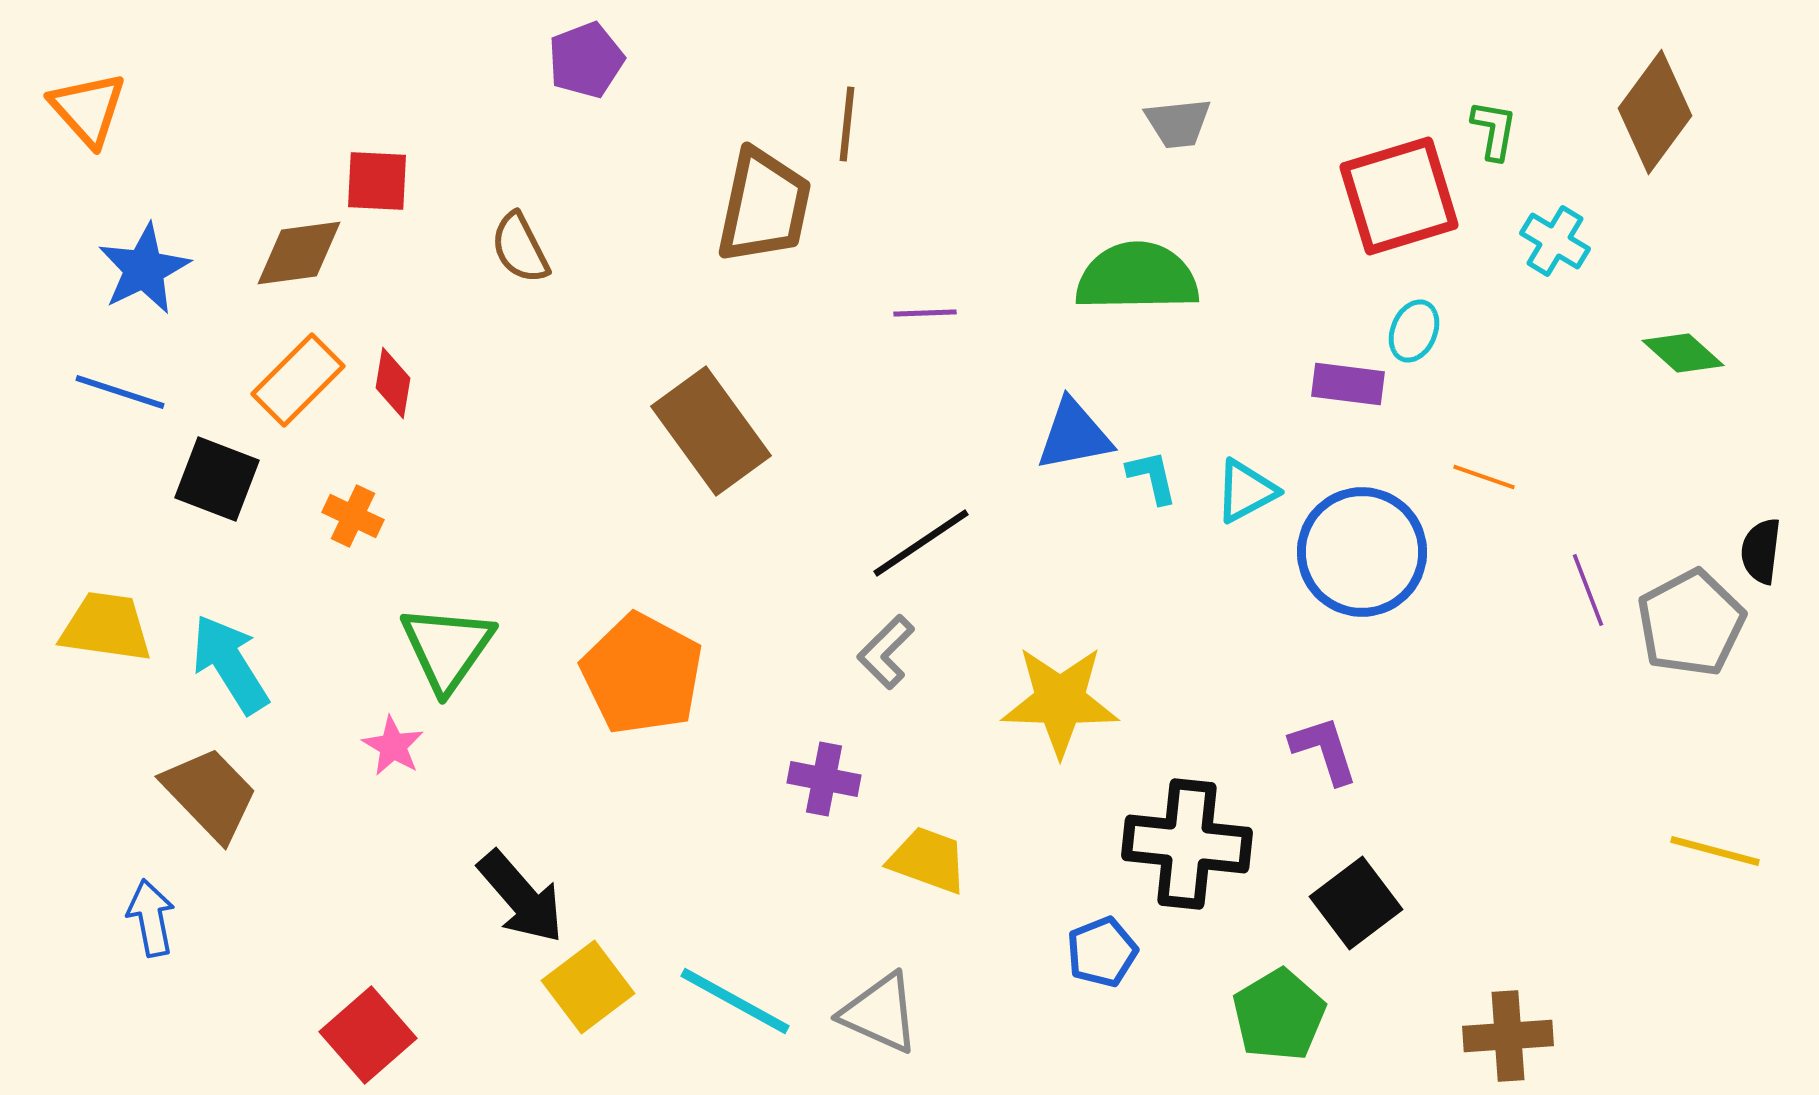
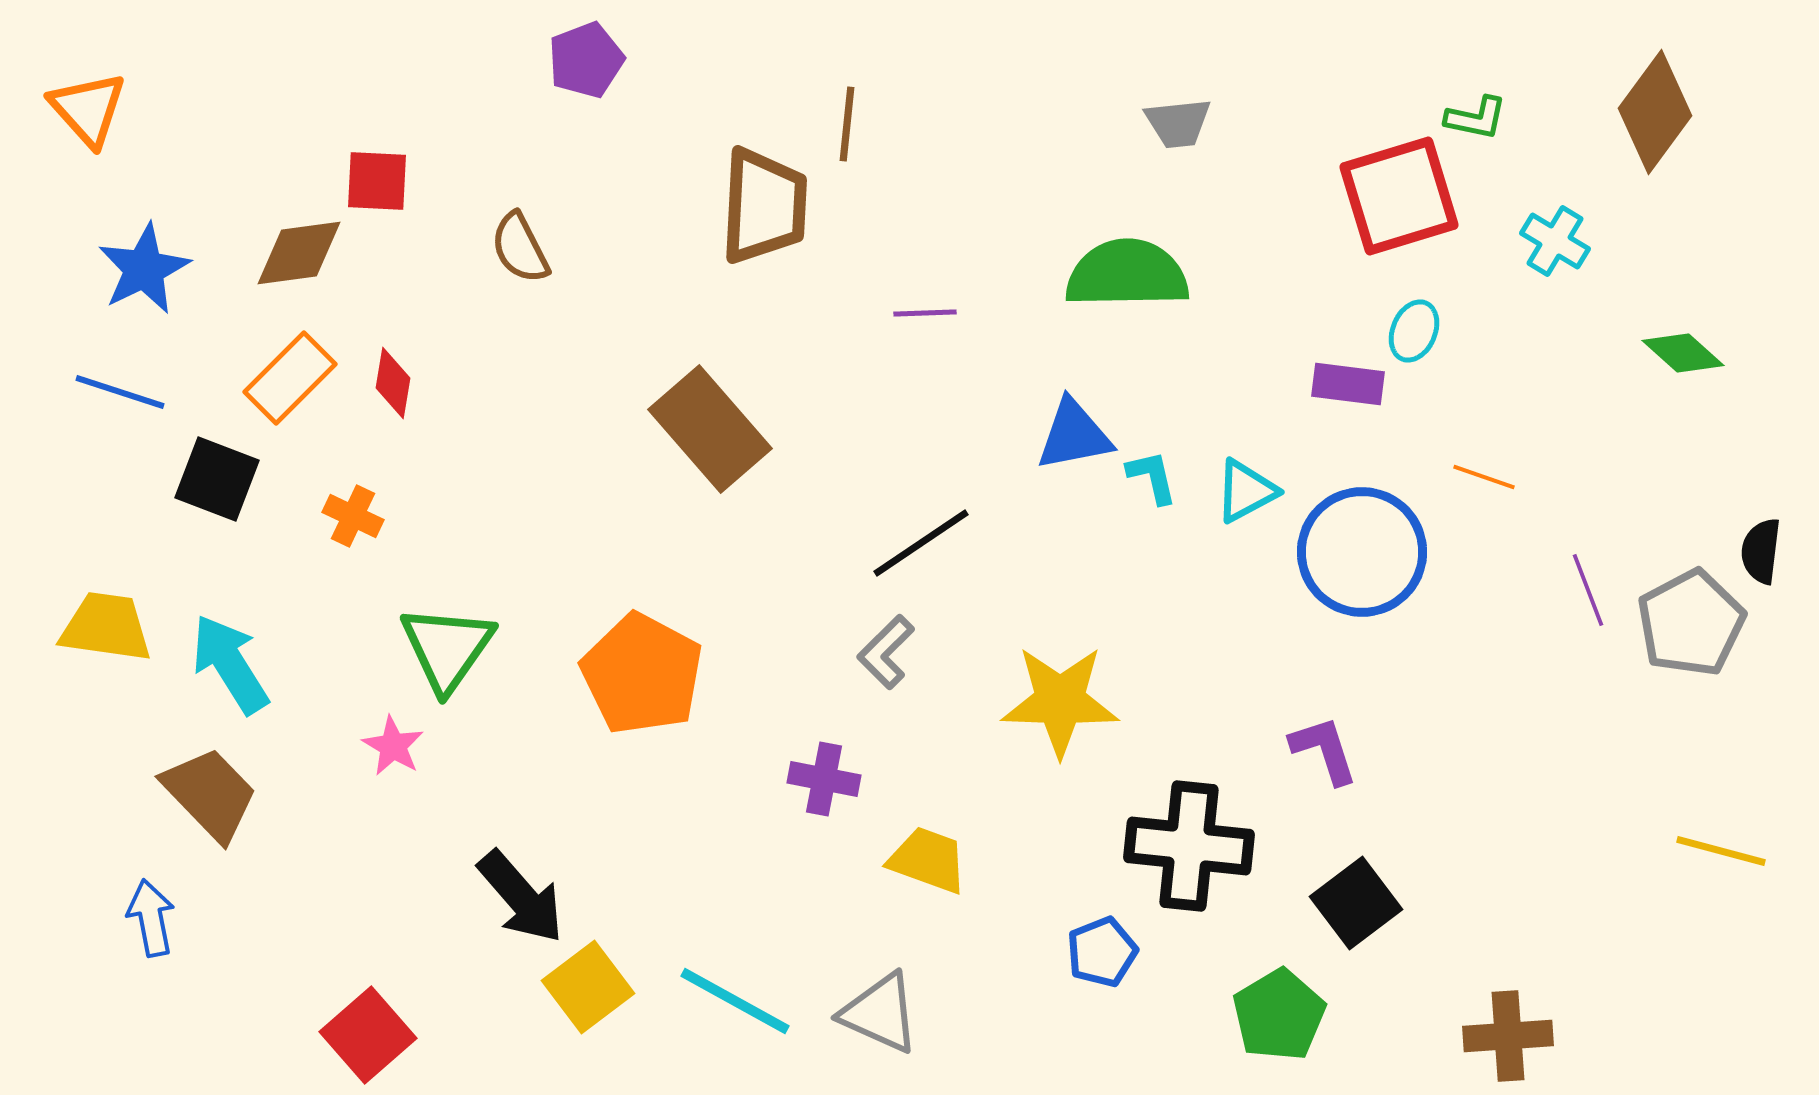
green L-shape at (1494, 130): moved 18 px left, 12 px up; rotated 92 degrees clockwise
brown trapezoid at (764, 206): rotated 9 degrees counterclockwise
green semicircle at (1137, 277): moved 10 px left, 3 px up
orange rectangle at (298, 380): moved 8 px left, 2 px up
brown rectangle at (711, 431): moved 1 px left, 2 px up; rotated 5 degrees counterclockwise
black cross at (1187, 844): moved 2 px right, 2 px down
yellow line at (1715, 851): moved 6 px right
